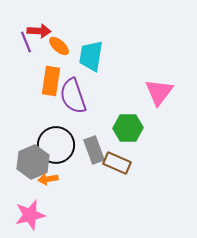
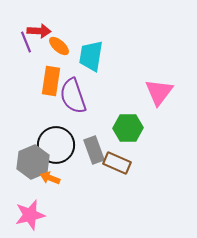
orange arrow: moved 2 px right, 1 px up; rotated 30 degrees clockwise
